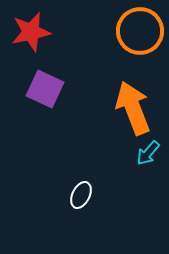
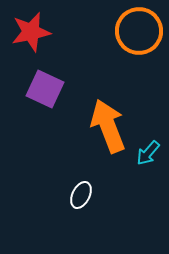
orange circle: moved 1 px left
orange arrow: moved 25 px left, 18 px down
